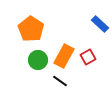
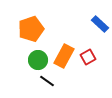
orange pentagon: rotated 20 degrees clockwise
black line: moved 13 px left
